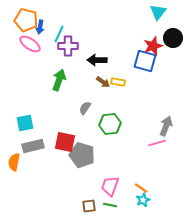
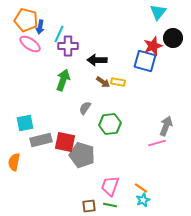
green arrow: moved 4 px right
gray rectangle: moved 8 px right, 6 px up
